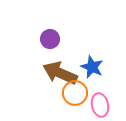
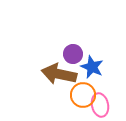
purple circle: moved 23 px right, 15 px down
brown arrow: moved 1 px left, 1 px down; rotated 12 degrees counterclockwise
orange circle: moved 8 px right, 2 px down
